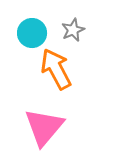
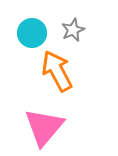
orange arrow: moved 1 px right, 2 px down
